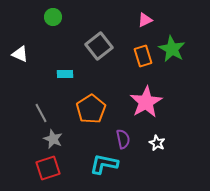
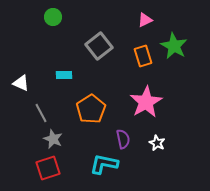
green star: moved 2 px right, 3 px up
white triangle: moved 1 px right, 29 px down
cyan rectangle: moved 1 px left, 1 px down
